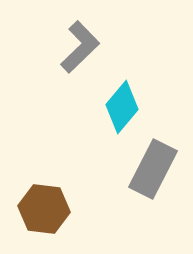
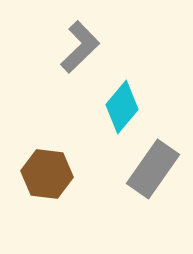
gray rectangle: rotated 8 degrees clockwise
brown hexagon: moved 3 px right, 35 px up
